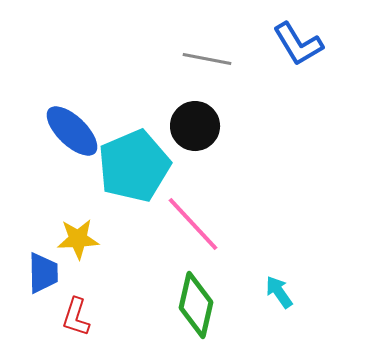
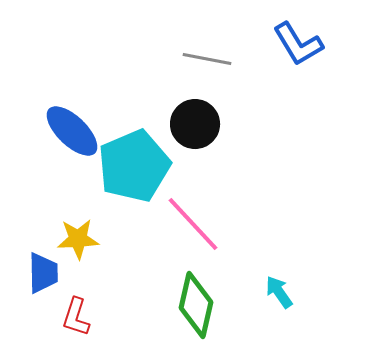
black circle: moved 2 px up
